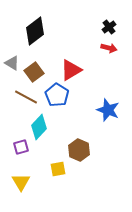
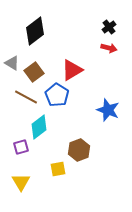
red triangle: moved 1 px right
cyan diamond: rotated 10 degrees clockwise
brown hexagon: rotated 15 degrees clockwise
